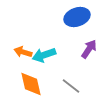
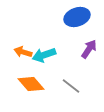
orange diamond: rotated 28 degrees counterclockwise
